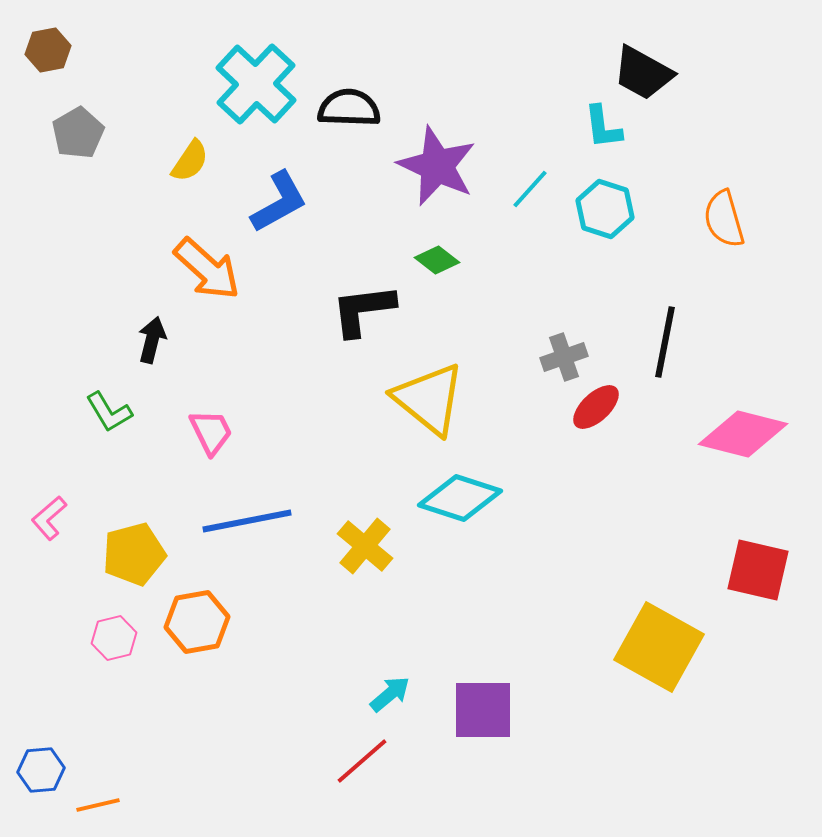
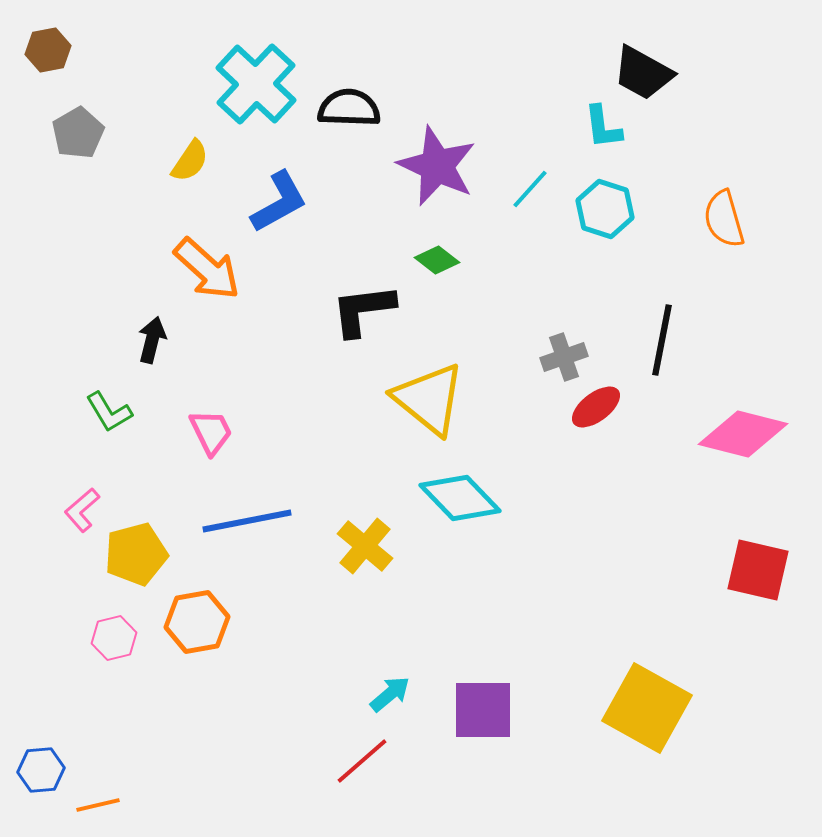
black line: moved 3 px left, 2 px up
red ellipse: rotated 6 degrees clockwise
cyan diamond: rotated 28 degrees clockwise
pink L-shape: moved 33 px right, 8 px up
yellow pentagon: moved 2 px right
yellow square: moved 12 px left, 61 px down
